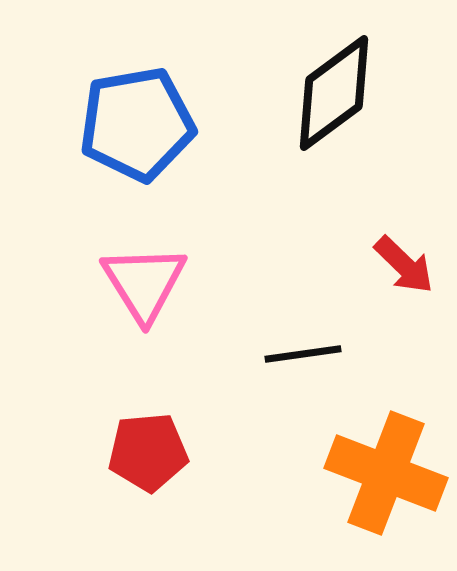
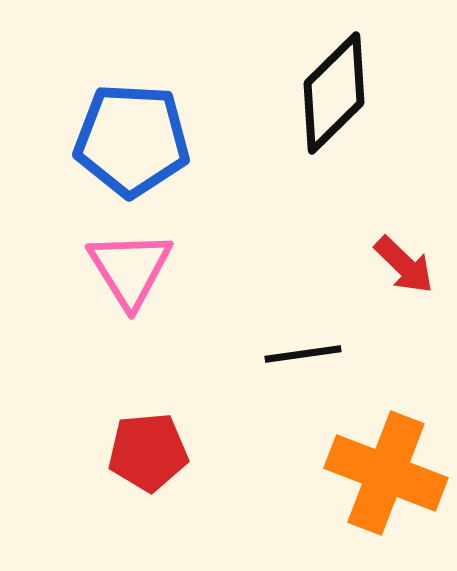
black diamond: rotated 8 degrees counterclockwise
blue pentagon: moved 5 px left, 16 px down; rotated 13 degrees clockwise
pink triangle: moved 14 px left, 14 px up
